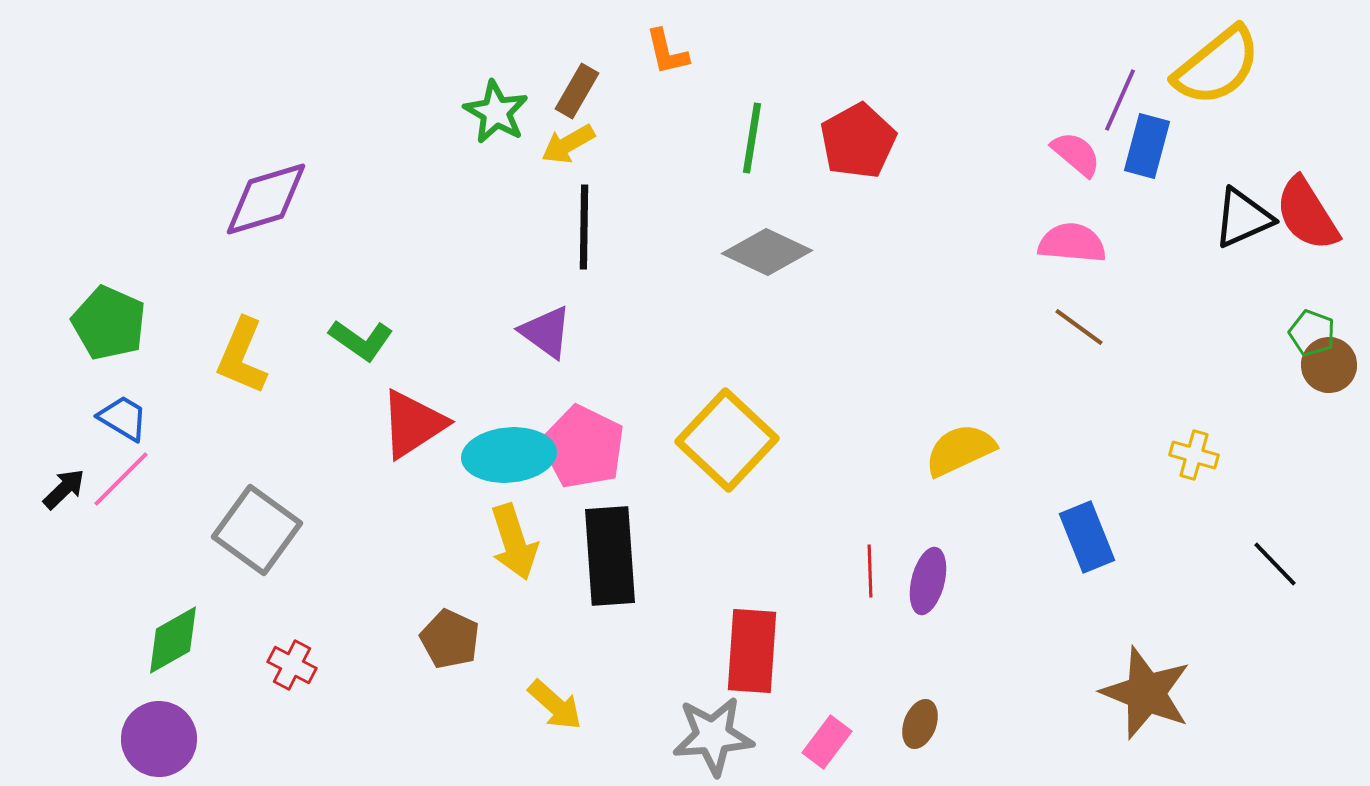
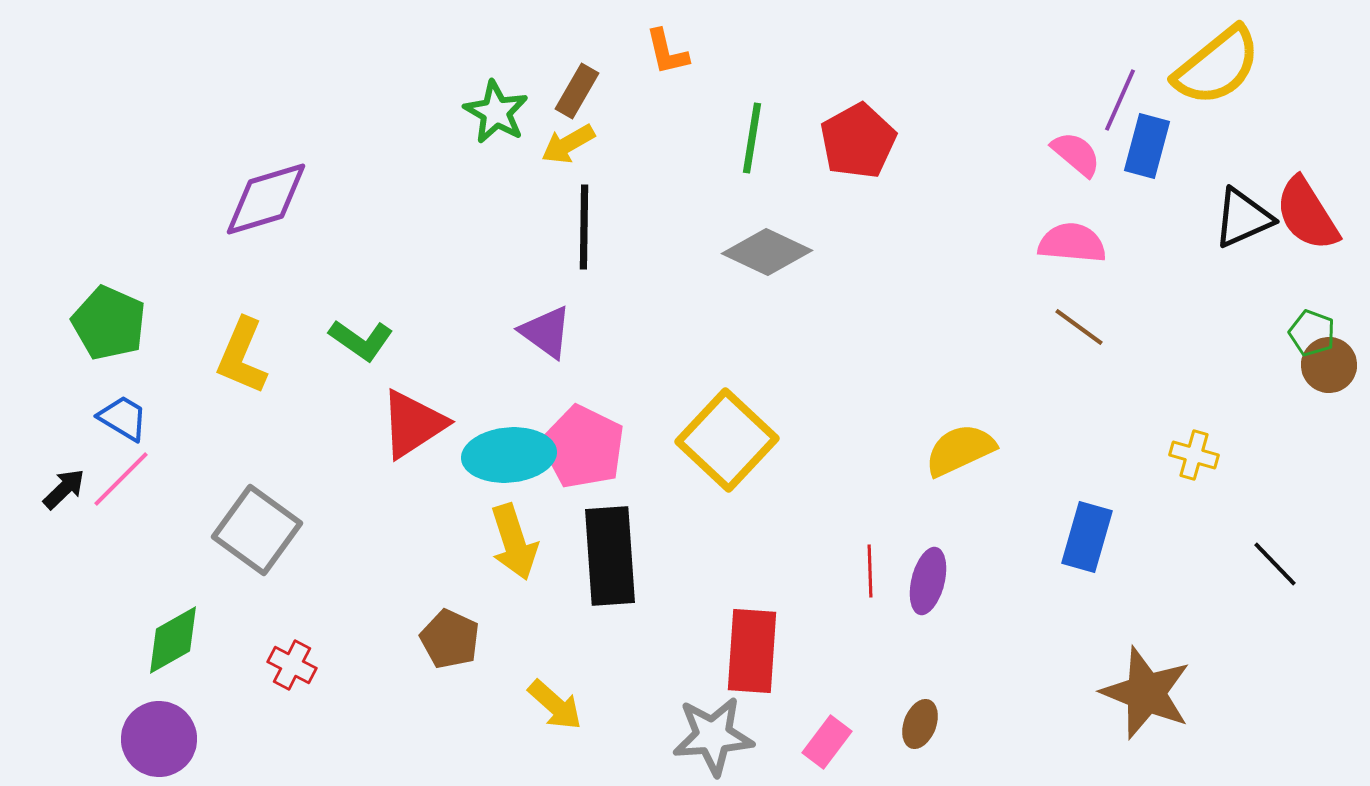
blue rectangle at (1087, 537): rotated 38 degrees clockwise
